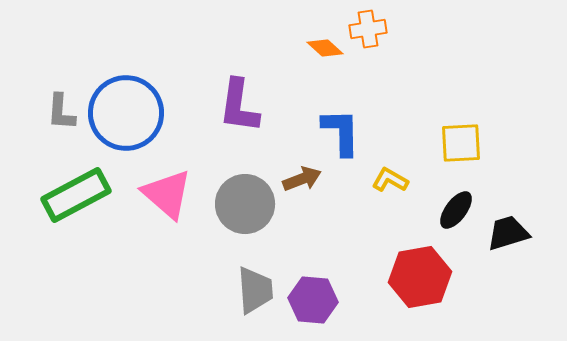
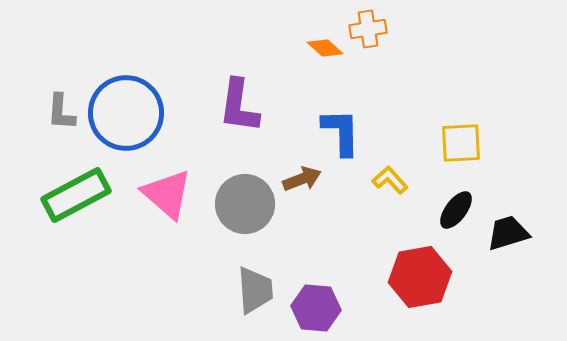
yellow L-shape: rotated 18 degrees clockwise
purple hexagon: moved 3 px right, 8 px down
